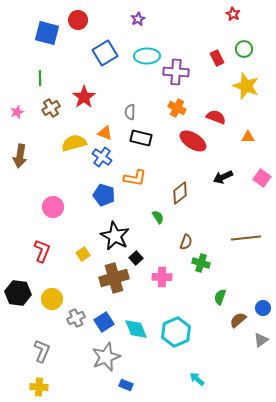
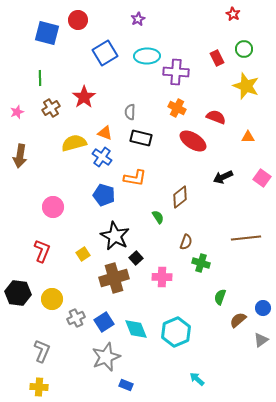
brown diamond at (180, 193): moved 4 px down
